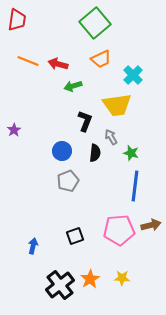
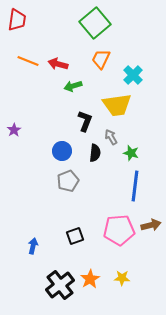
orange trapezoid: rotated 140 degrees clockwise
